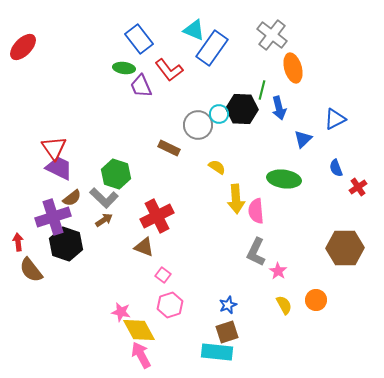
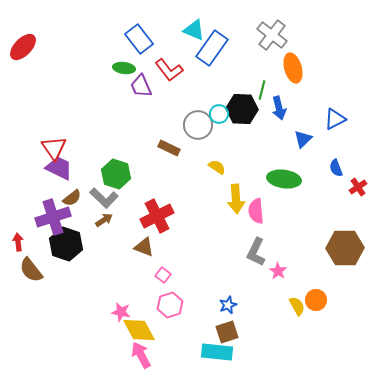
yellow semicircle at (284, 305): moved 13 px right, 1 px down
